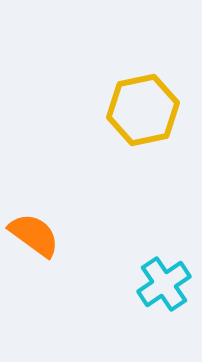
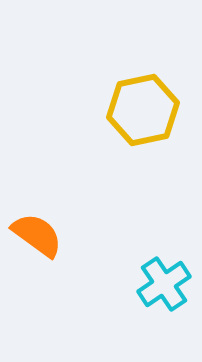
orange semicircle: moved 3 px right
